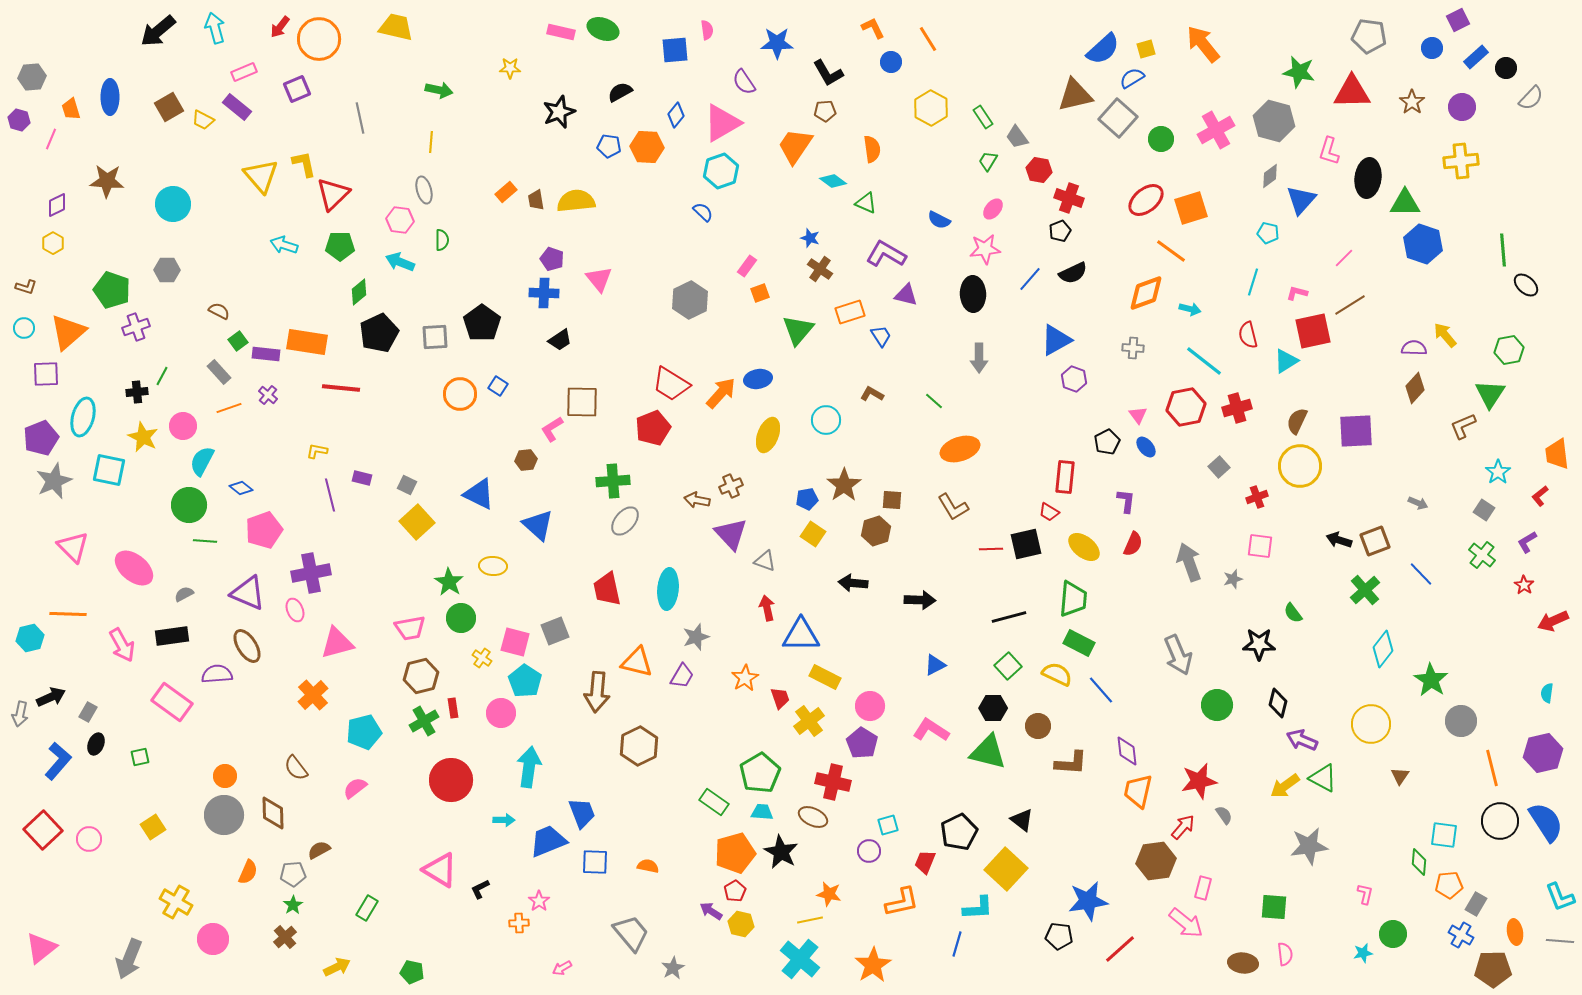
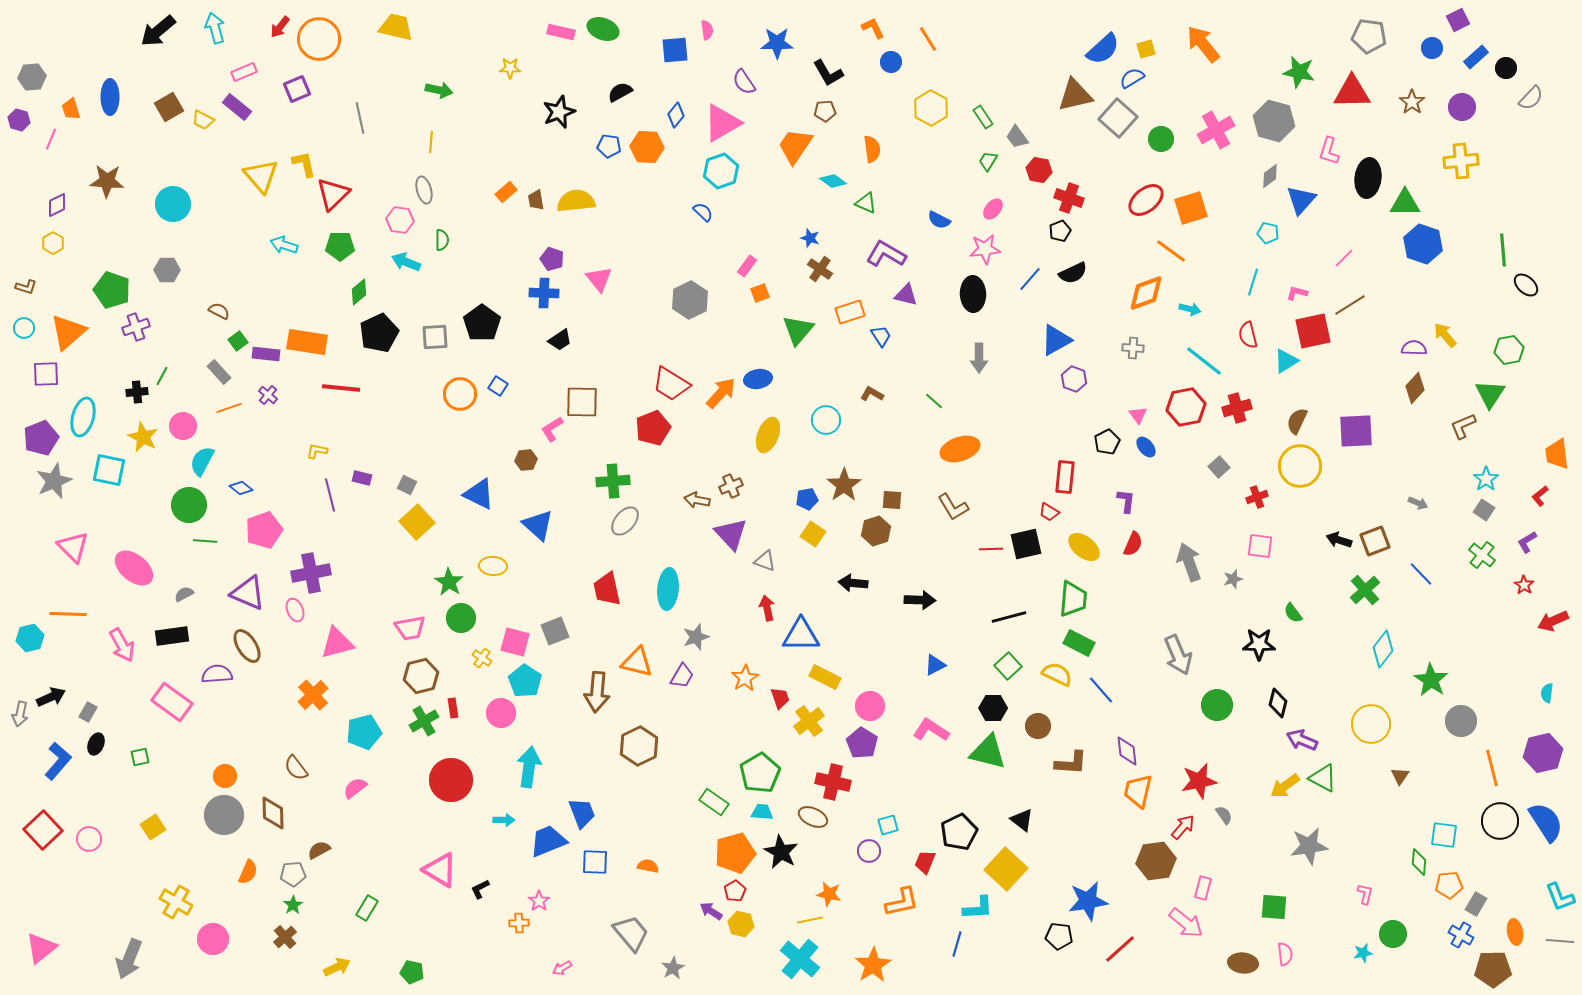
cyan arrow at (400, 262): moved 6 px right
cyan star at (1498, 472): moved 12 px left, 7 px down
